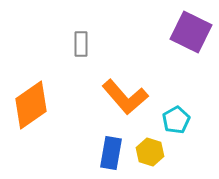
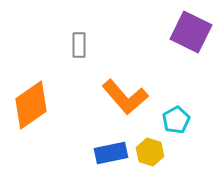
gray rectangle: moved 2 px left, 1 px down
blue rectangle: rotated 68 degrees clockwise
